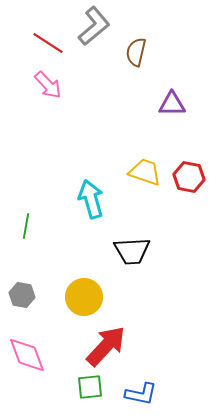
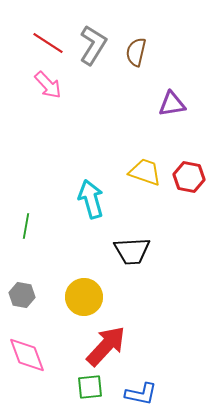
gray L-shape: moved 1 px left, 19 px down; rotated 18 degrees counterclockwise
purple triangle: rotated 8 degrees counterclockwise
